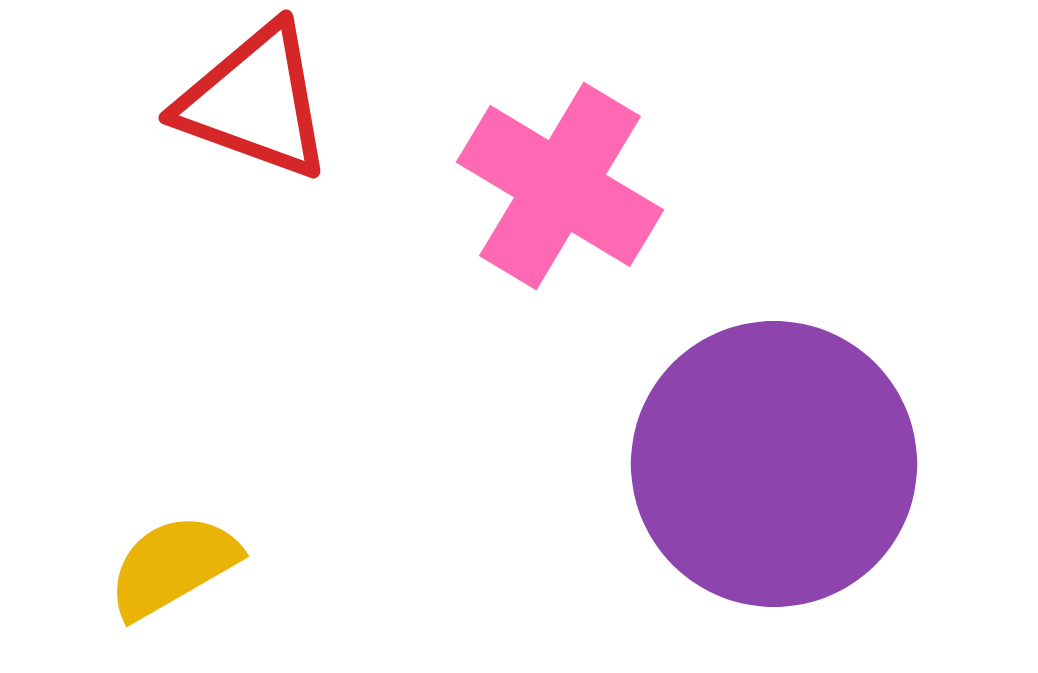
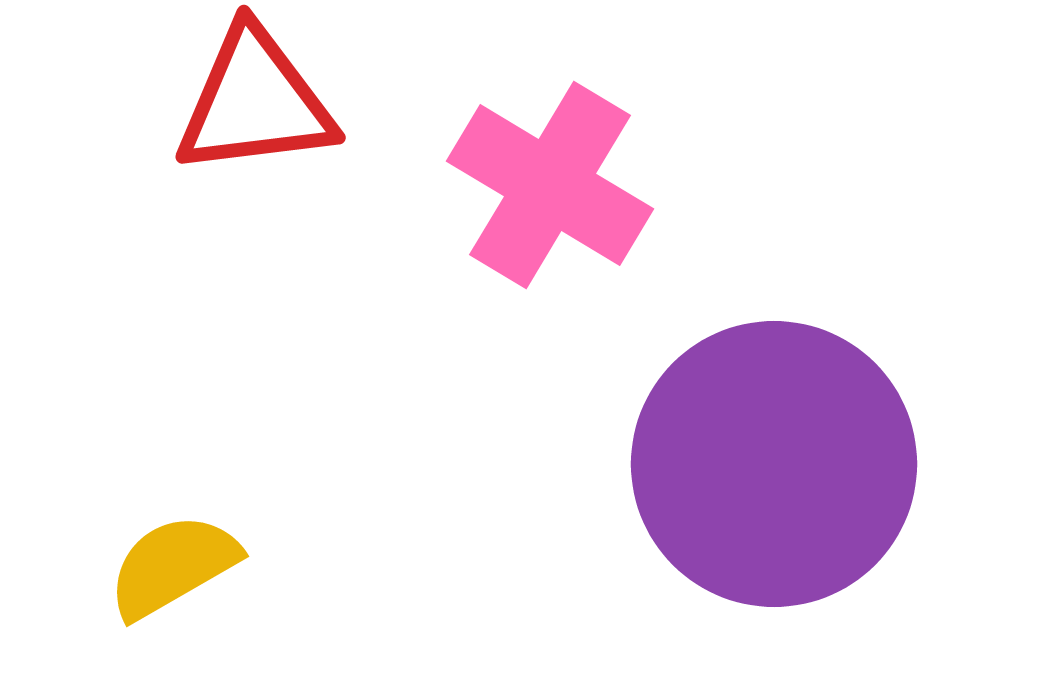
red triangle: rotated 27 degrees counterclockwise
pink cross: moved 10 px left, 1 px up
